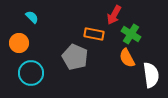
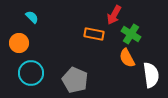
gray pentagon: moved 23 px down
